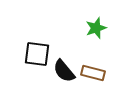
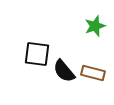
green star: moved 1 px left, 2 px up
